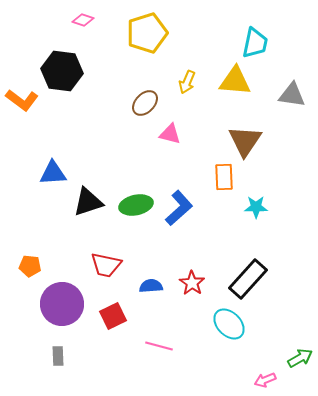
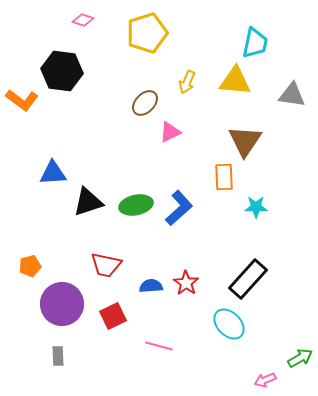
pink triangle: moved 2 px up; rotated 40 degrees counterclockwise
orange pentagon: rotated 20 degrees counterclockwise
red star: moved 6 px left
